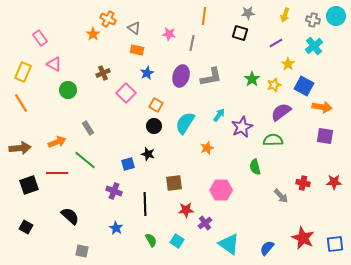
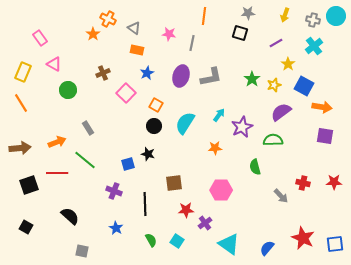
orange star at (207, 148): moved 8 px right; rotated 16 degrees clockwise
